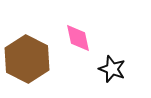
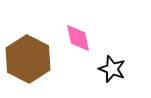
brown hexagon: moved 1 px right
